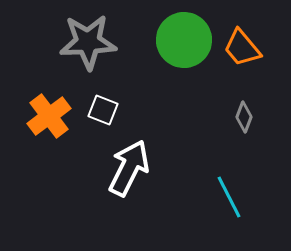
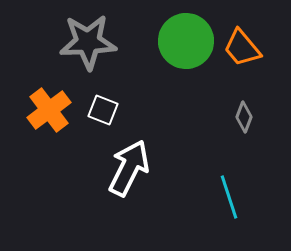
green circle: moved 2 px right, 1 px down
orange cross: moved 6 px up
cyan line: rotated 9 degrees clockwise
